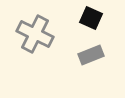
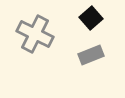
black square: rotated 25 degrees clockwise
